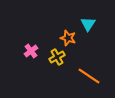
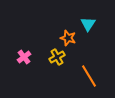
pink cross: moved 7 px left, 6 px down
orange line: rotated 25 degrees clockwise
